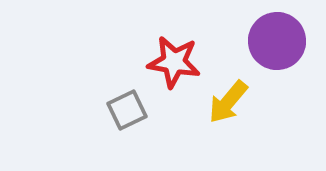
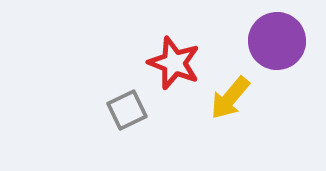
red star: moved 1 px down; rotated 12 degrees clockwise
yellow arrow: moved 2 px right, 4 px up
